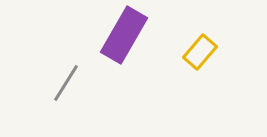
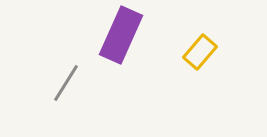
purple rectangle: moved 3 px left; rotated 6 degrees counterclockwise
